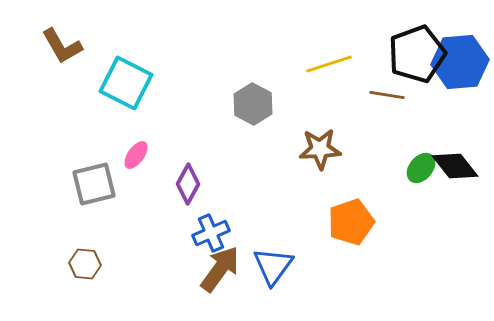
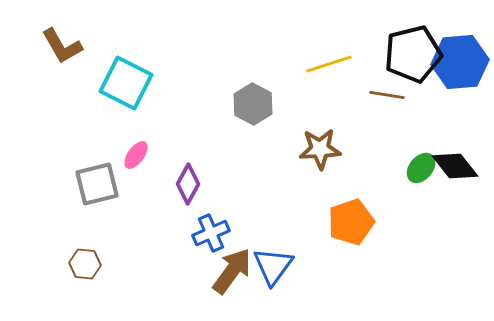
black pentagon: moved 4 px left; rotated 6 degrees clockwise
gray square: moved 3 px right
brown arrow: moved 12 px right, 2 px down
